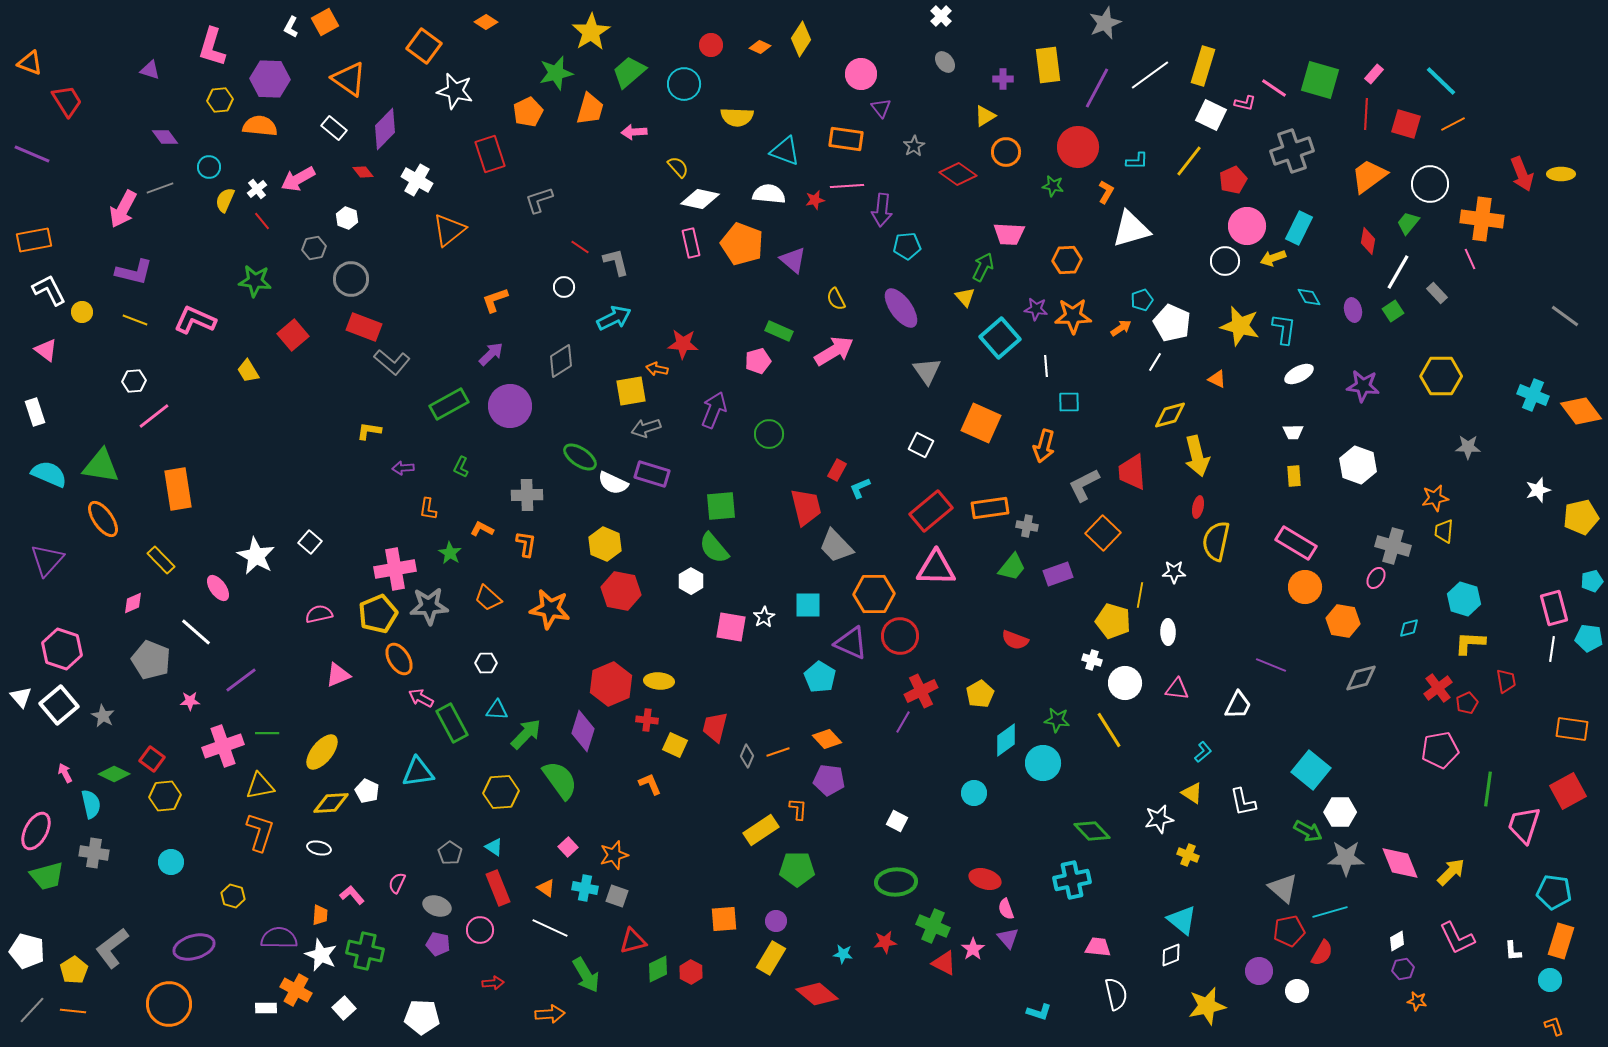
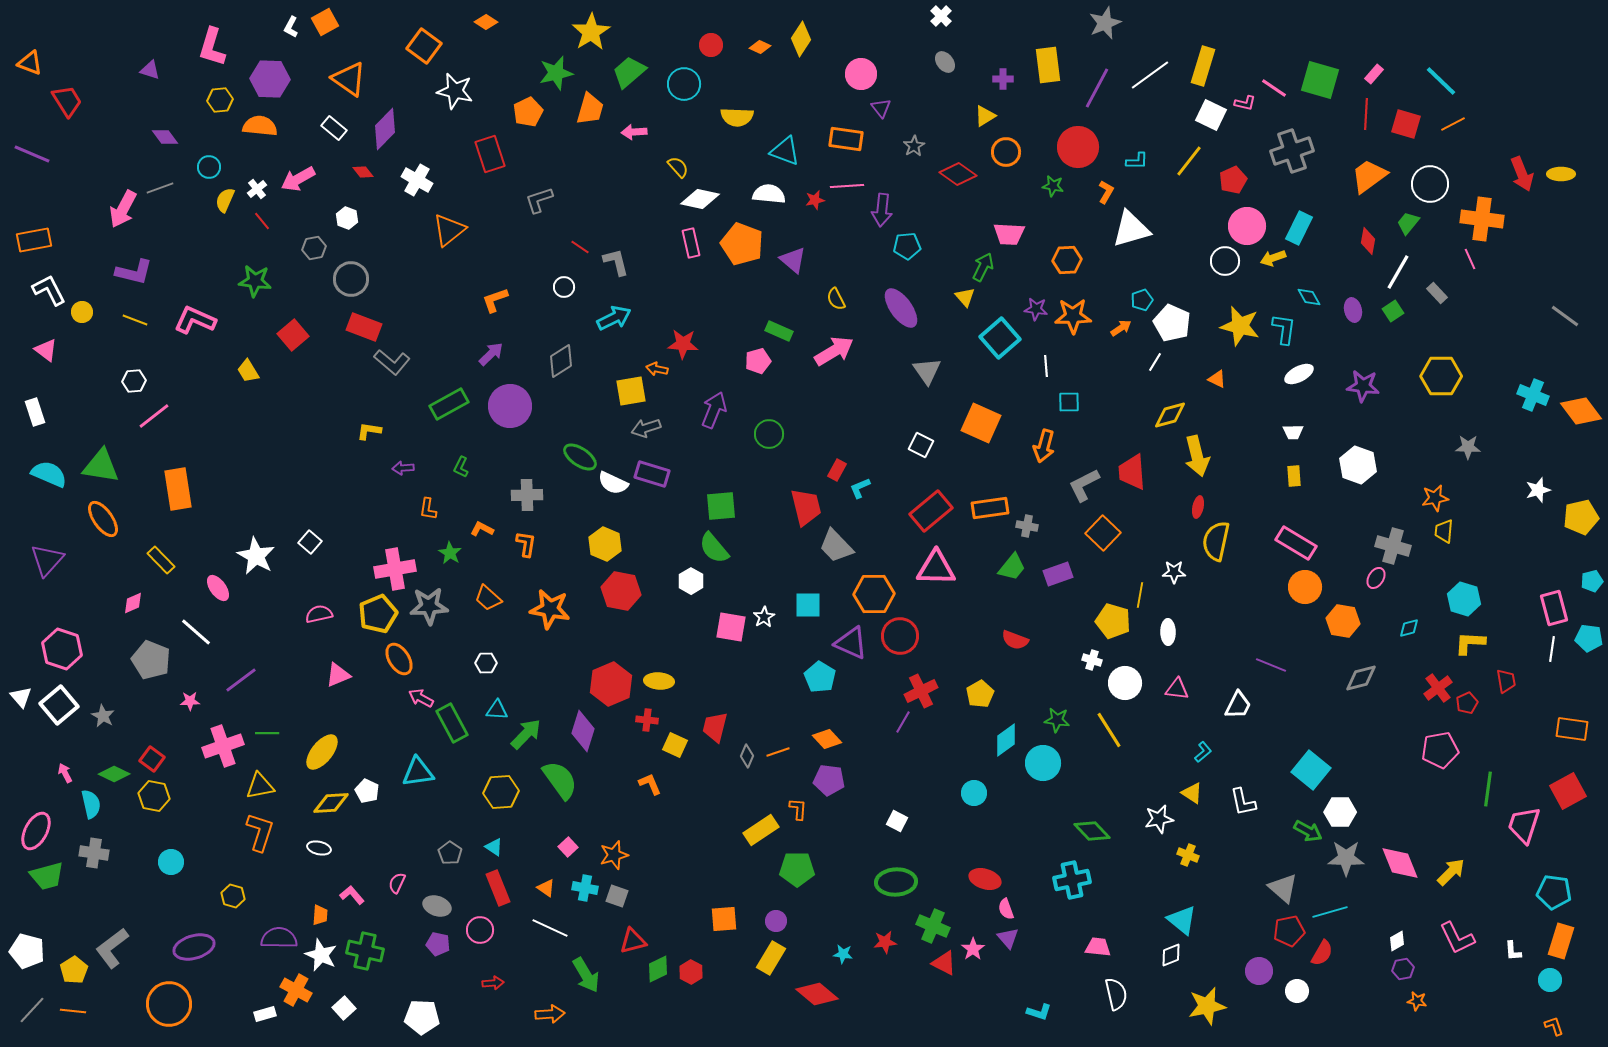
yellow hexagon at (165, 796): moved 11 px left; rotated 16 degrees clockwise
white rectangle at (266, 1008): moved 1 px left, 6 px down; rotated 15 degrees counterclockwise
